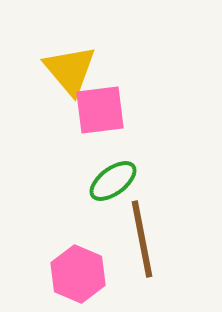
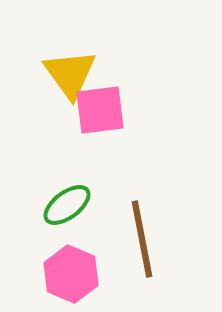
yellow triangle: moved 4 px down; rotated 4 degrees clockwise
green ellipse: moved 46 px left, 24 px down
pink hexagon: moved 7 px left
